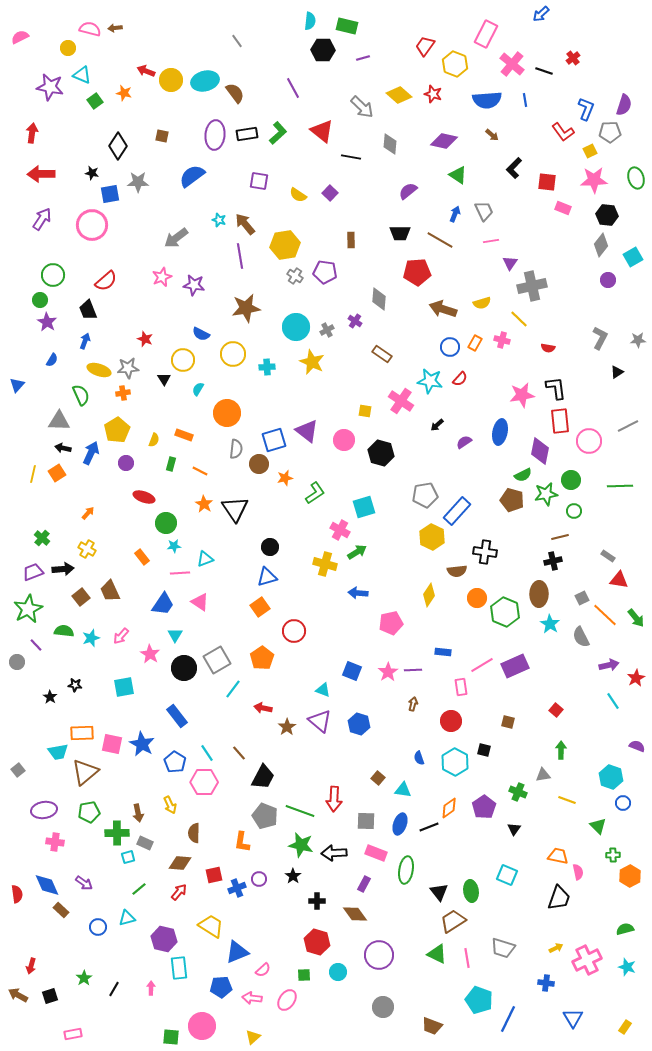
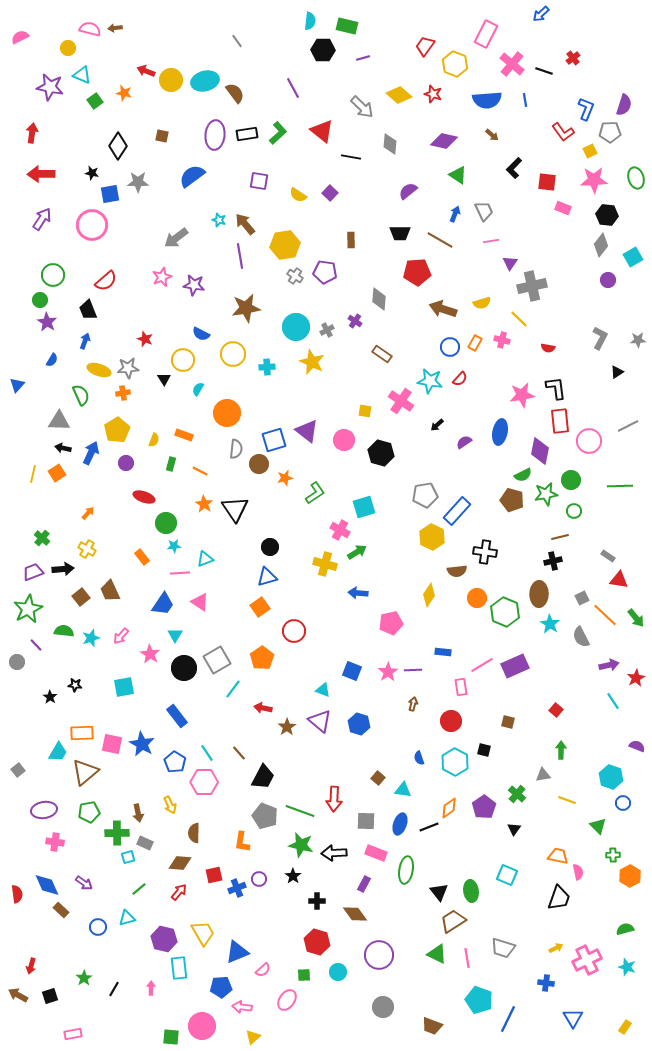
cyan trapezoid at (58, 752): rotated 50 degrees counterclockwise
green cross at (518, 792): moved 1 px left, 2 px down; rotated 18 degrees clockwise
yellow trapezoid at (211, 926): moved 8 px left, 7 px down; rotated 28 degrees clockwise
pink arrow at (252, 998): moved 10 px left, 9 px down
